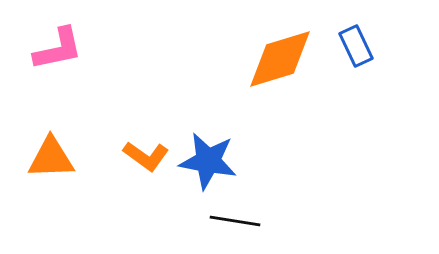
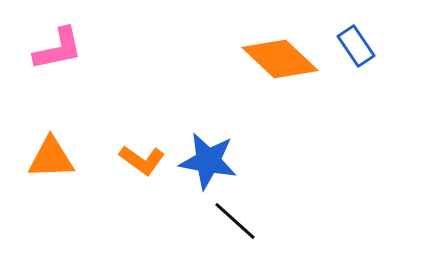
blue rectangle: rotated 9 degrees counterclockwise
orange diamond: rotated 60 degrees clockwise
orange L-shape: moved 4 px left, 4 px down
black line: rotated 33 degrees clockwise
